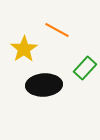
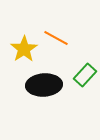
orange line: moved 1 px left, 8 px down
green rectangle: moved 7 px down
